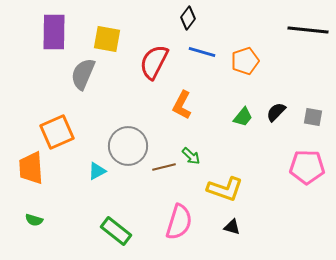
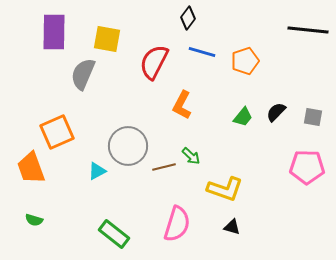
orange trapezoid: rotated 16 degrees counterclockwise
pink semicircle: moved 2 px left, 2 px down
green rectangle: moved 2 px left, 3 px down
